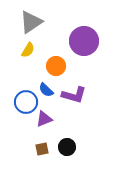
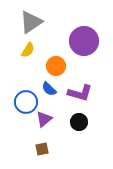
blue semicircle: moved 3 px right, 1 px up
purple L-shape: moved 6 px right, 2 px up
purple triangle: rotated 18 degrees counterclockwise
black circle: moved 12 px right, 25 px up
